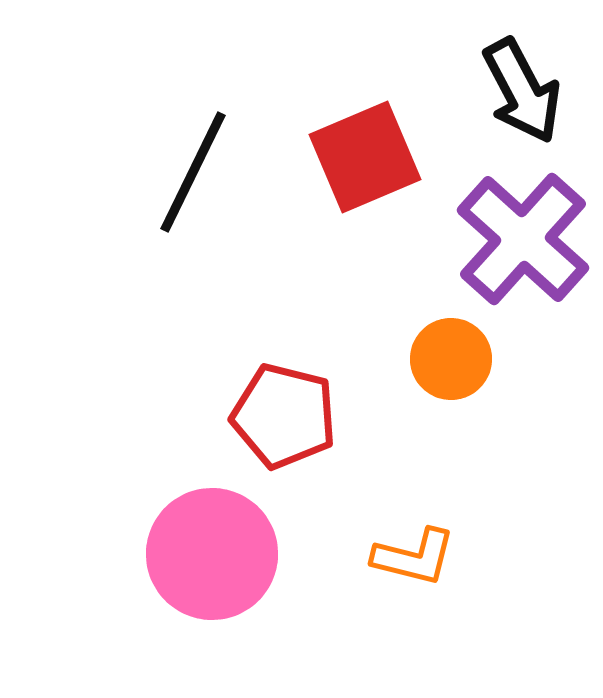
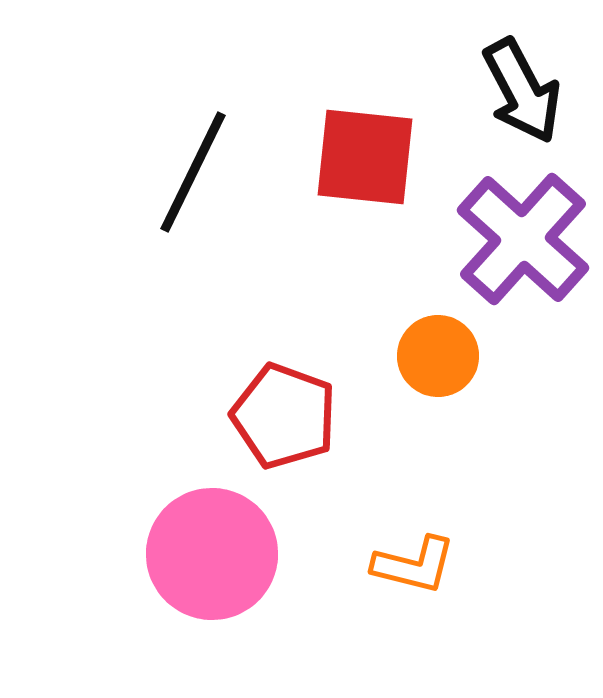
red square: rotated 29 degrees clockwise
orange circle: moved 13 px left, 3 px up
red pentagon: rotated 6 degrees clockwise
orange L-shape: moved 8 px down
